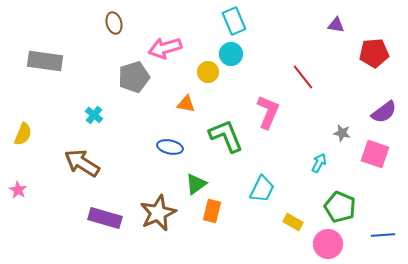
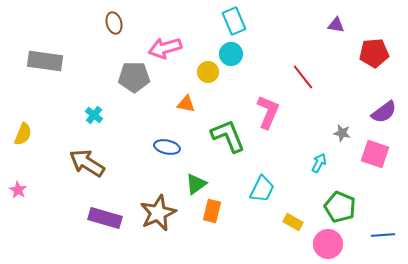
gray pentagon: rotated 16 degrees clockwise
green L-shape: moved 2 px right
blue ellipse: moved 3 px left
brown arrow: moved 5 px right
